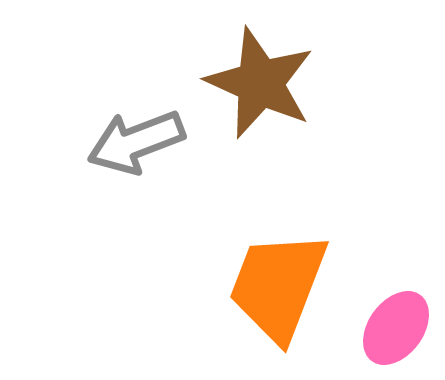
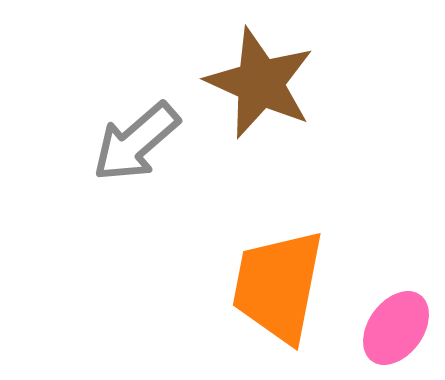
gray arrow: rotated 20 degrees counterclockwise
orange trapezoid: rotated 10 degrees counterclockwise
